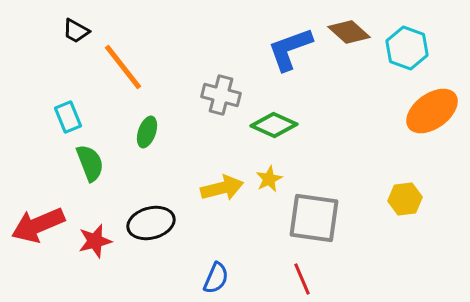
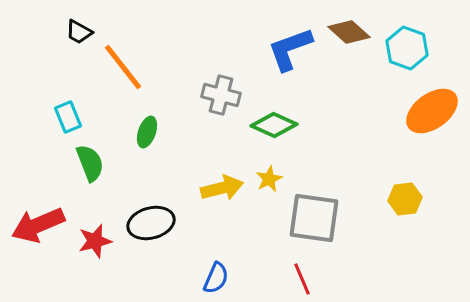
black trapezoid: moved 3 px right, 1 px down
